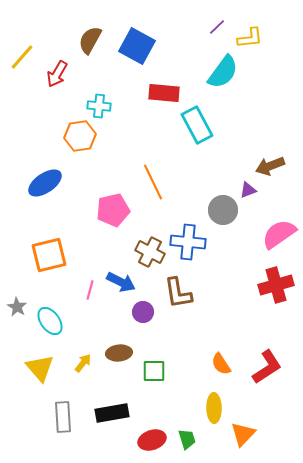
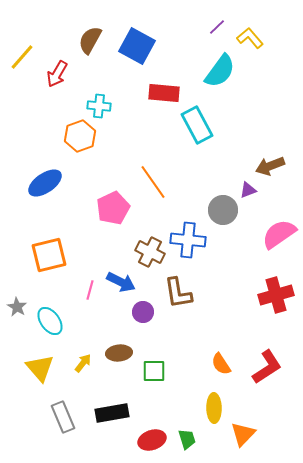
yellow L-shape: rotated 124 degrees counterclockwise
cyan semicircle: moved 3 px left, 1 px up
orange hexagon: rotated 12 degrees counterclockwise
orange line: rotated 9 degrees counterclockwise
pink pentagon: moved 2 px up; rotated 12 degrees counterclockwise
blue cross: moved 2 px up
red cross: moved 10 px down
gray rectangle: rotated 20 degrees counterclockwise
